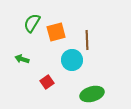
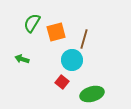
brown line: moved 3 px left, 1 px up; rotated 18 degrees clockwise
red square: moved 15 px right; rotated 16 degrees counterclockwise
